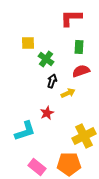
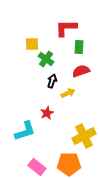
red L-shape: moved 5 px left, 10 px down
yellow square: moved 4 px right, 1 px down
